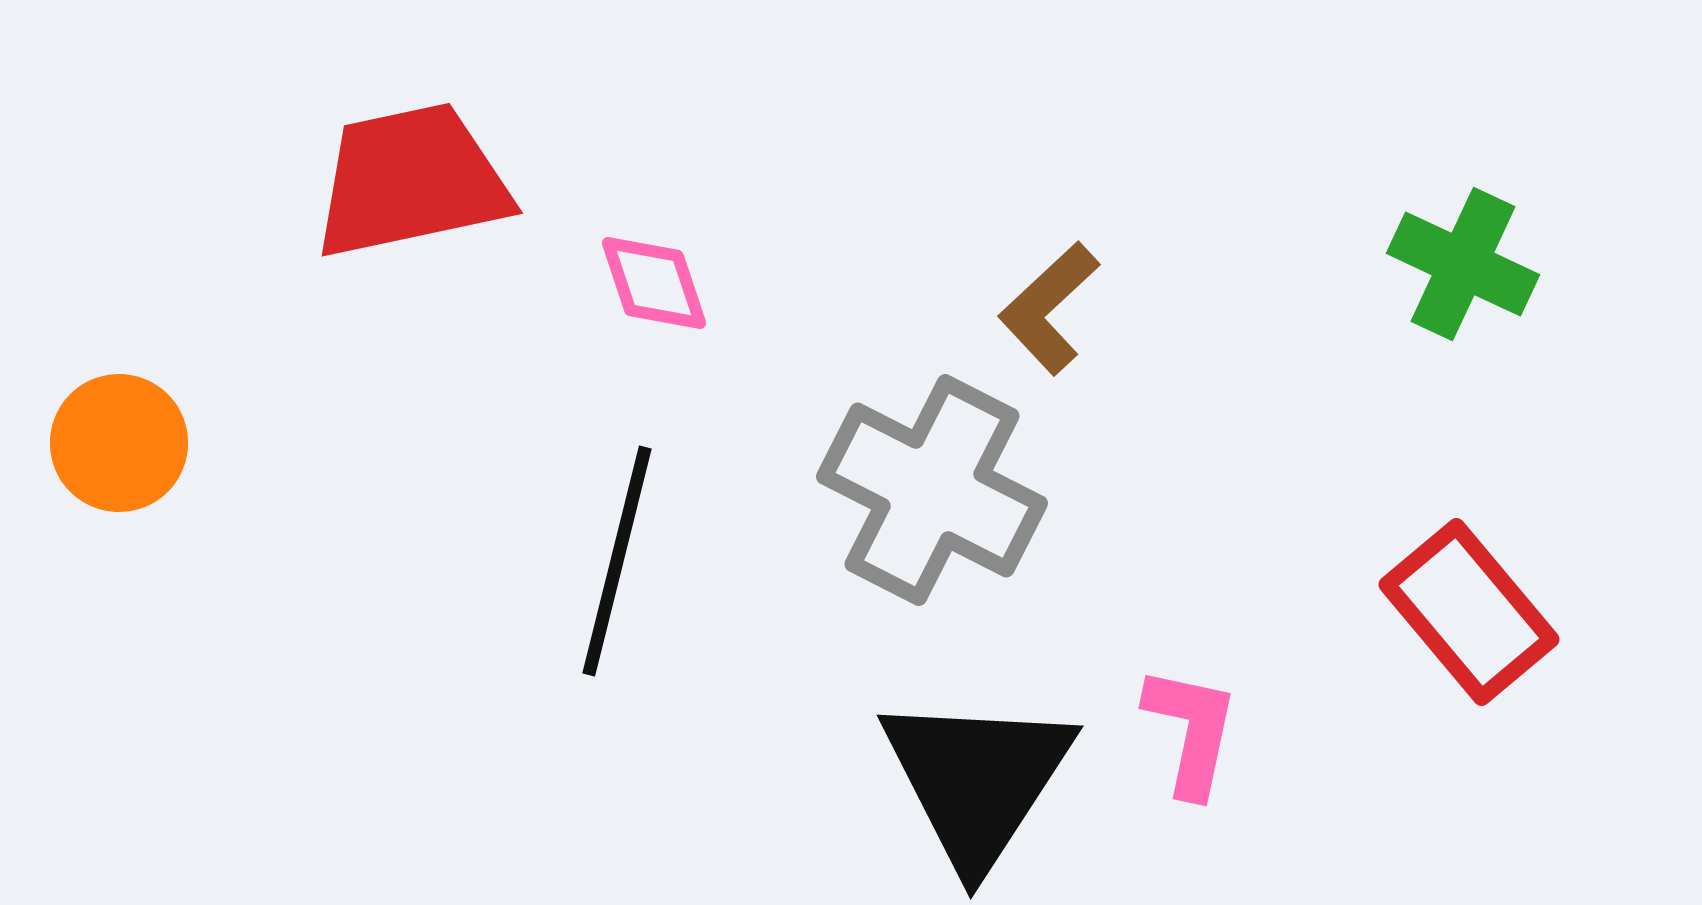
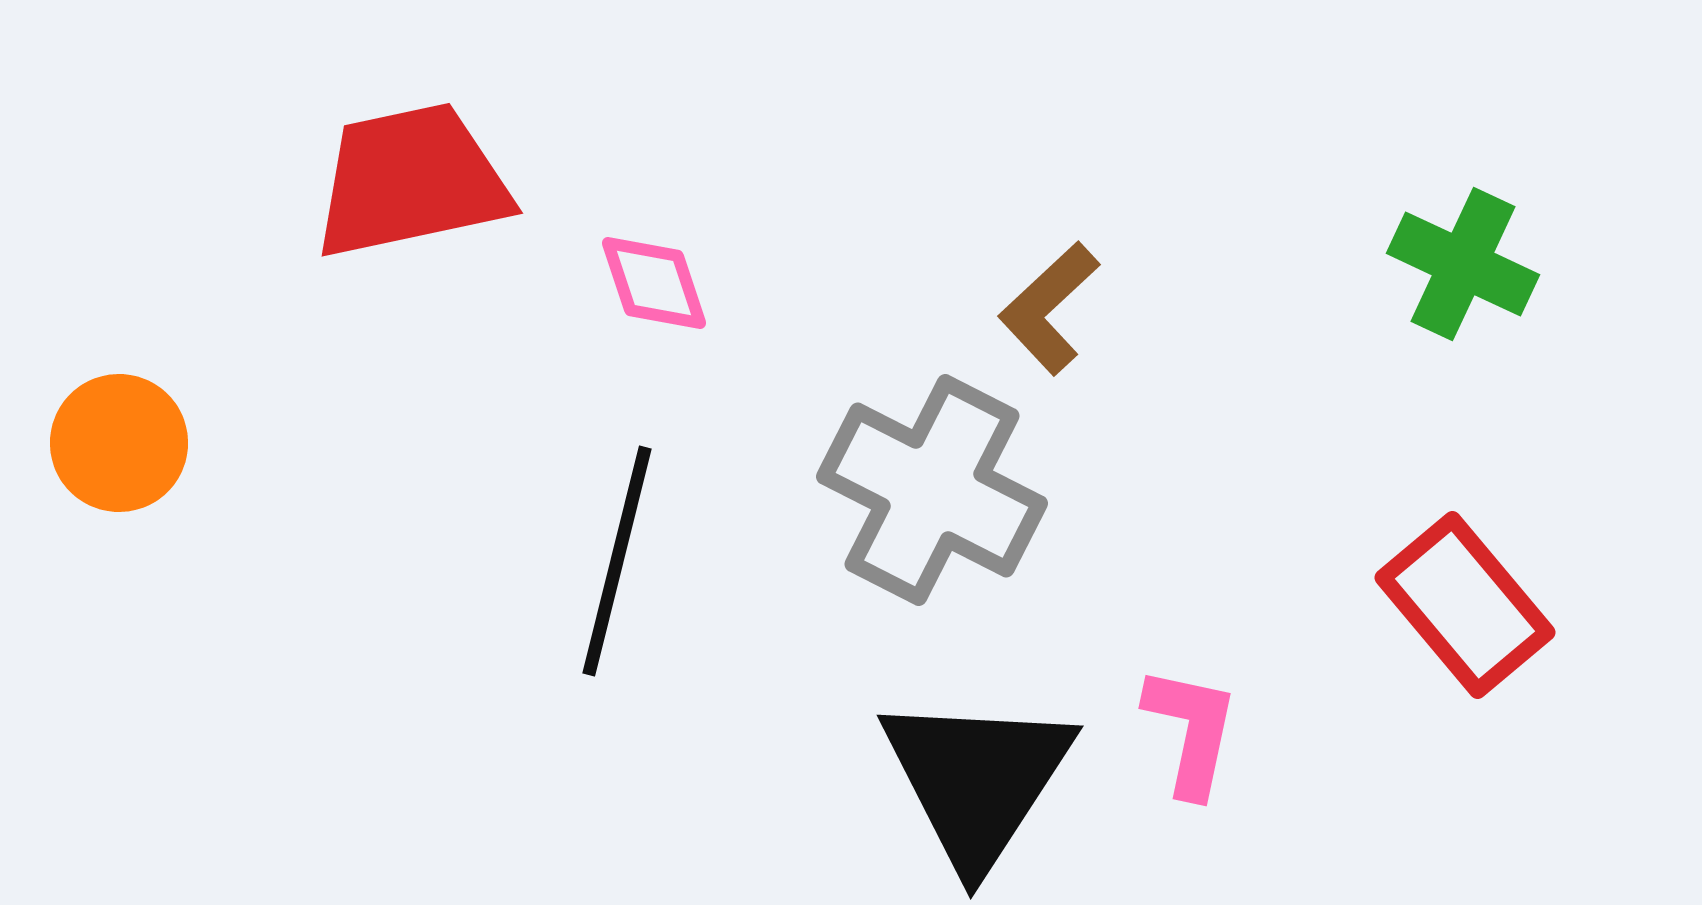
red rectangle: moved 4 px left, 7 px up
